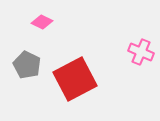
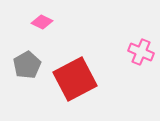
gray pentagon: rotated 16 degrees clockwise
